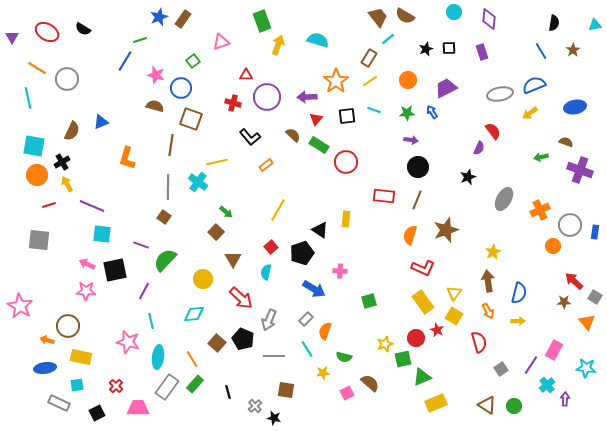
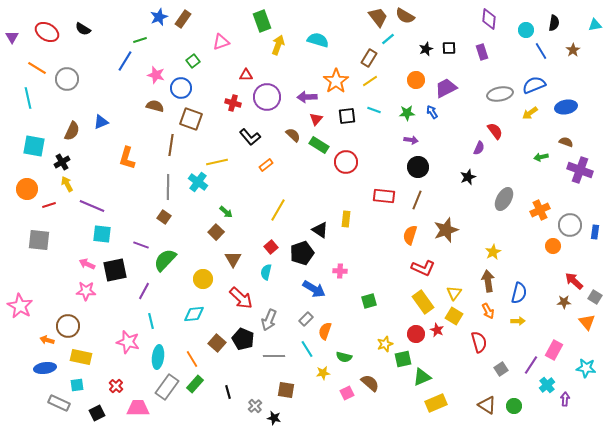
cyan circle at (454, 12): moved 72 px right, 18 px down
orange circle at (408, 80): moved 8 px right
blue ellipse at (575, 107): moved 9 px left
red semicircle at (493, 131): moved 2 px right
orange circle at (37, 175): moved 10 px left, 14 px down
red circle at (416, 338): moved 4 px up
